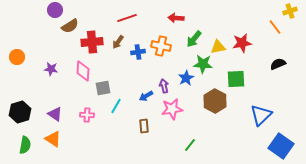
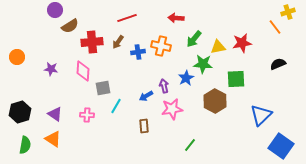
yellow cross: moved 2 px left, 1 px down
